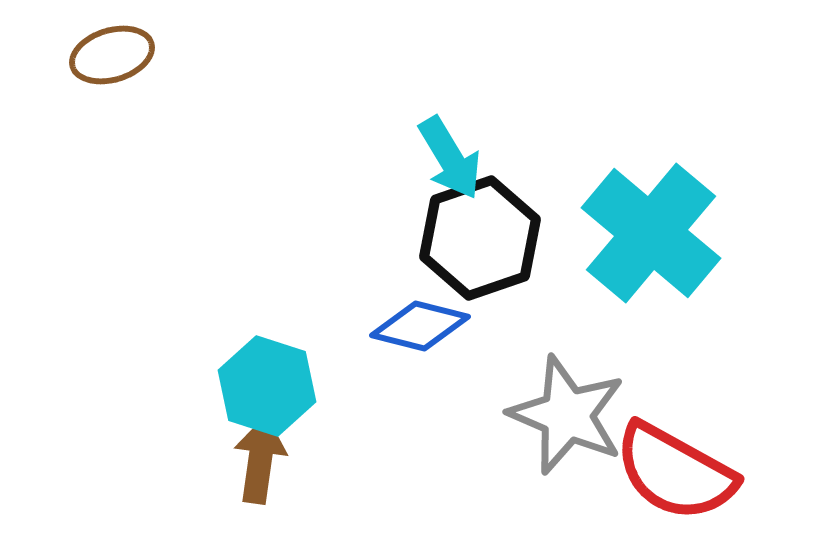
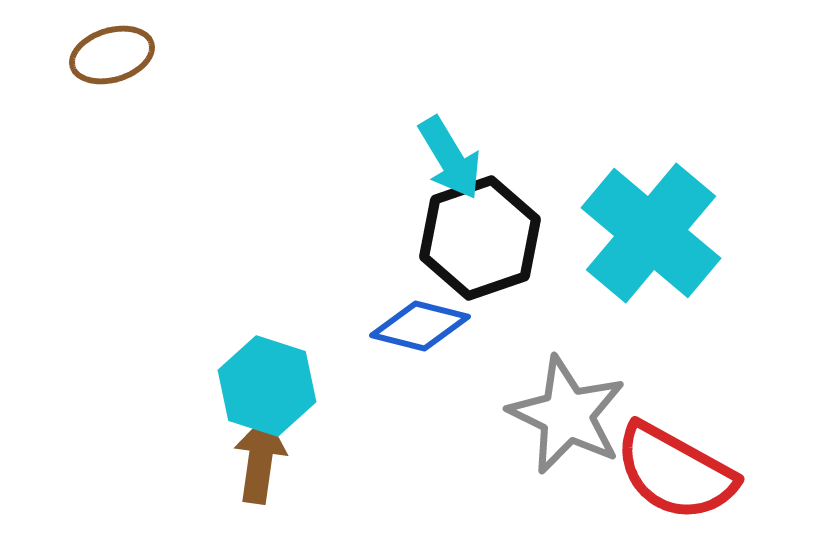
gray star: rotated 3 degrees clockwise
